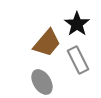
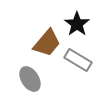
gray rectangle: rotated 32 degrees counterclockwise
gray ellipse: moved 12 px left, 3 px up
